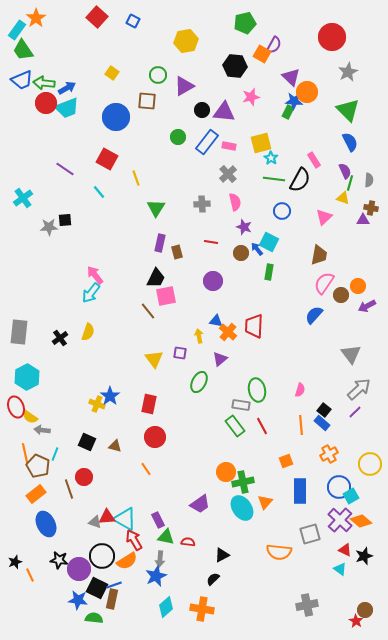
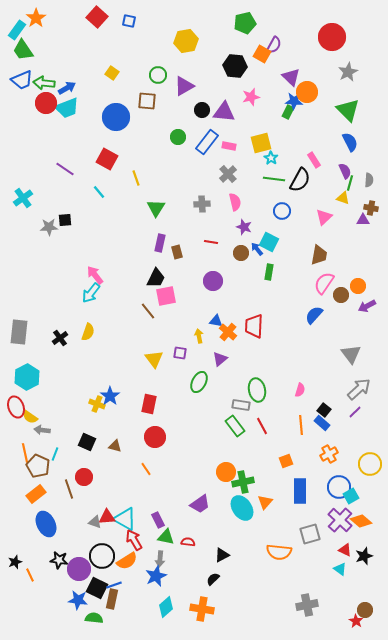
blue square at (133, 21): moved 4 px left; rotated 16 degrees counterclockwise
